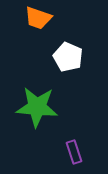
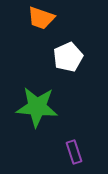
orange trapezoid: moved 3 px right
white pentagon: rotated 24 degrees clockwise
